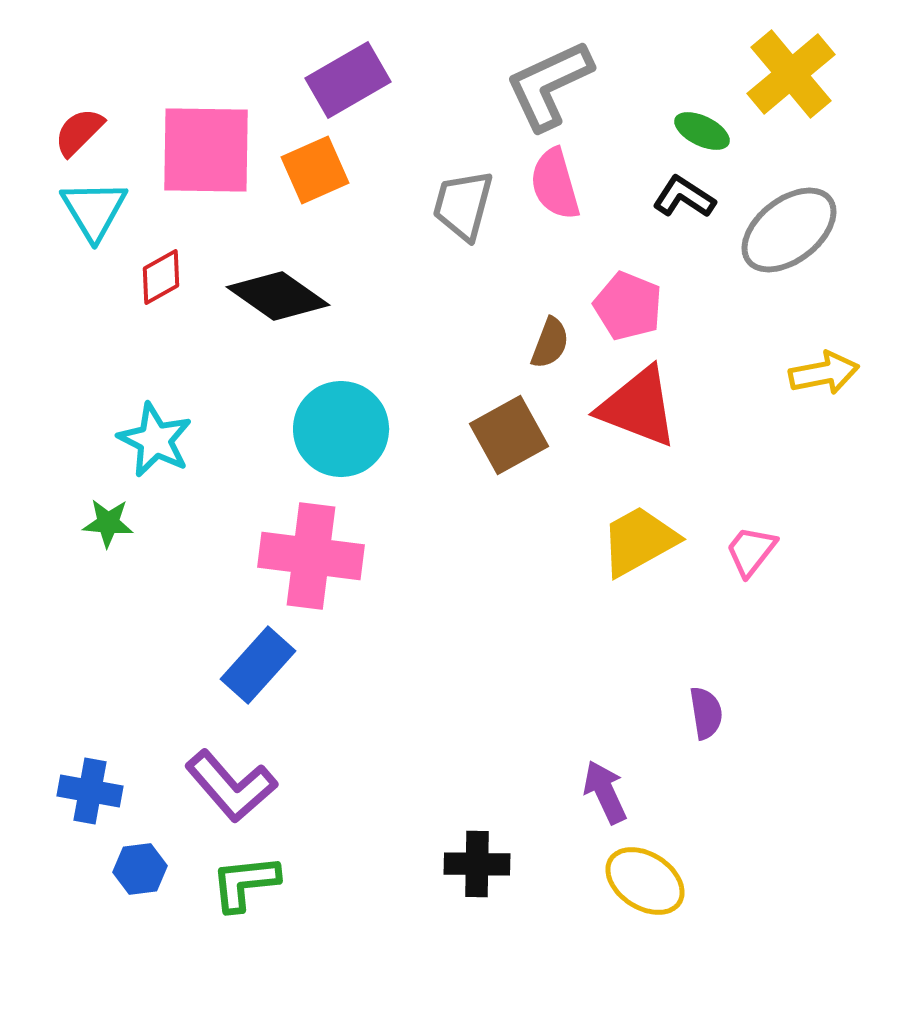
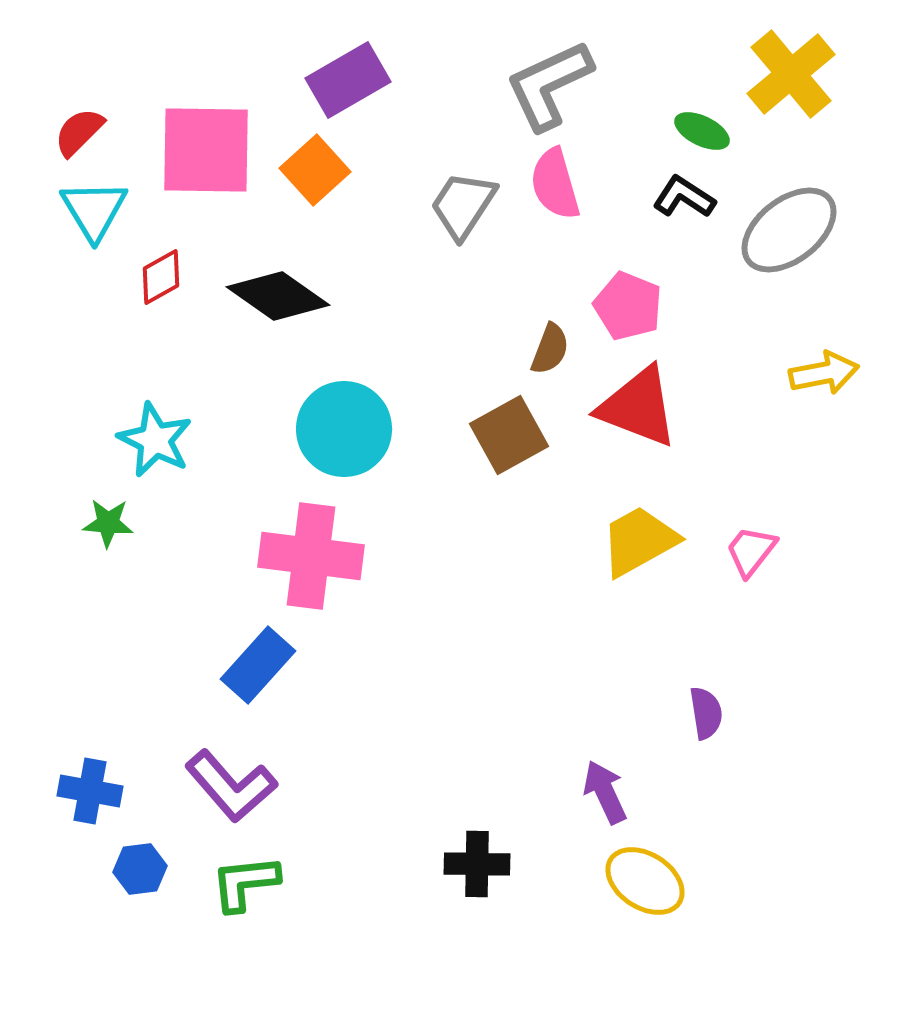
orange square: rotated 18 degrees counterclockwise
gray trapezoid: rotated 18 degrees clockwise
brown semicircle: moved 6 px down
cyan circle: moved 3 px right
